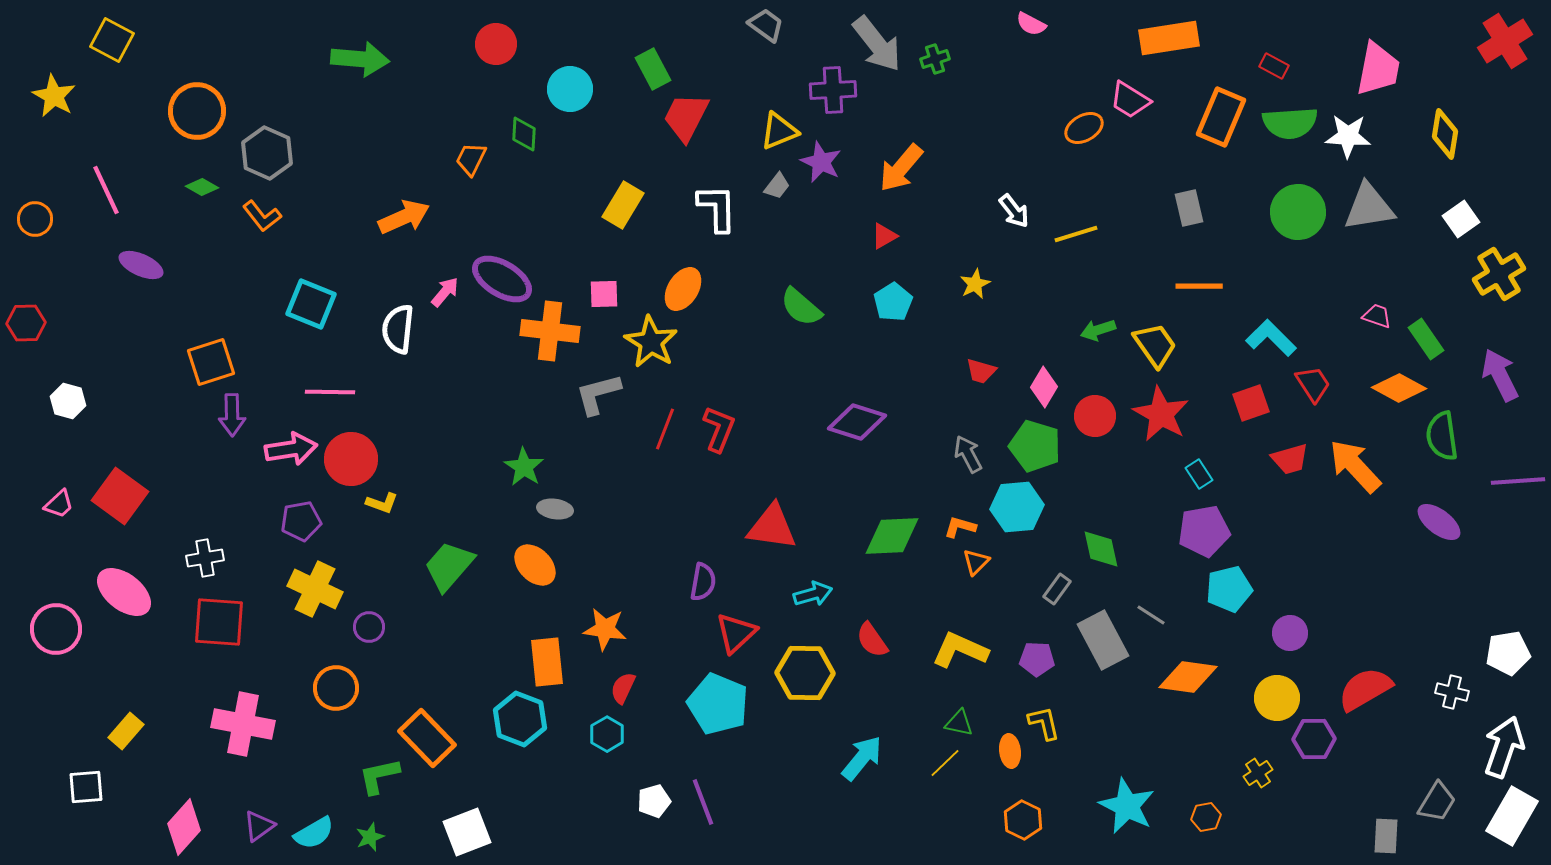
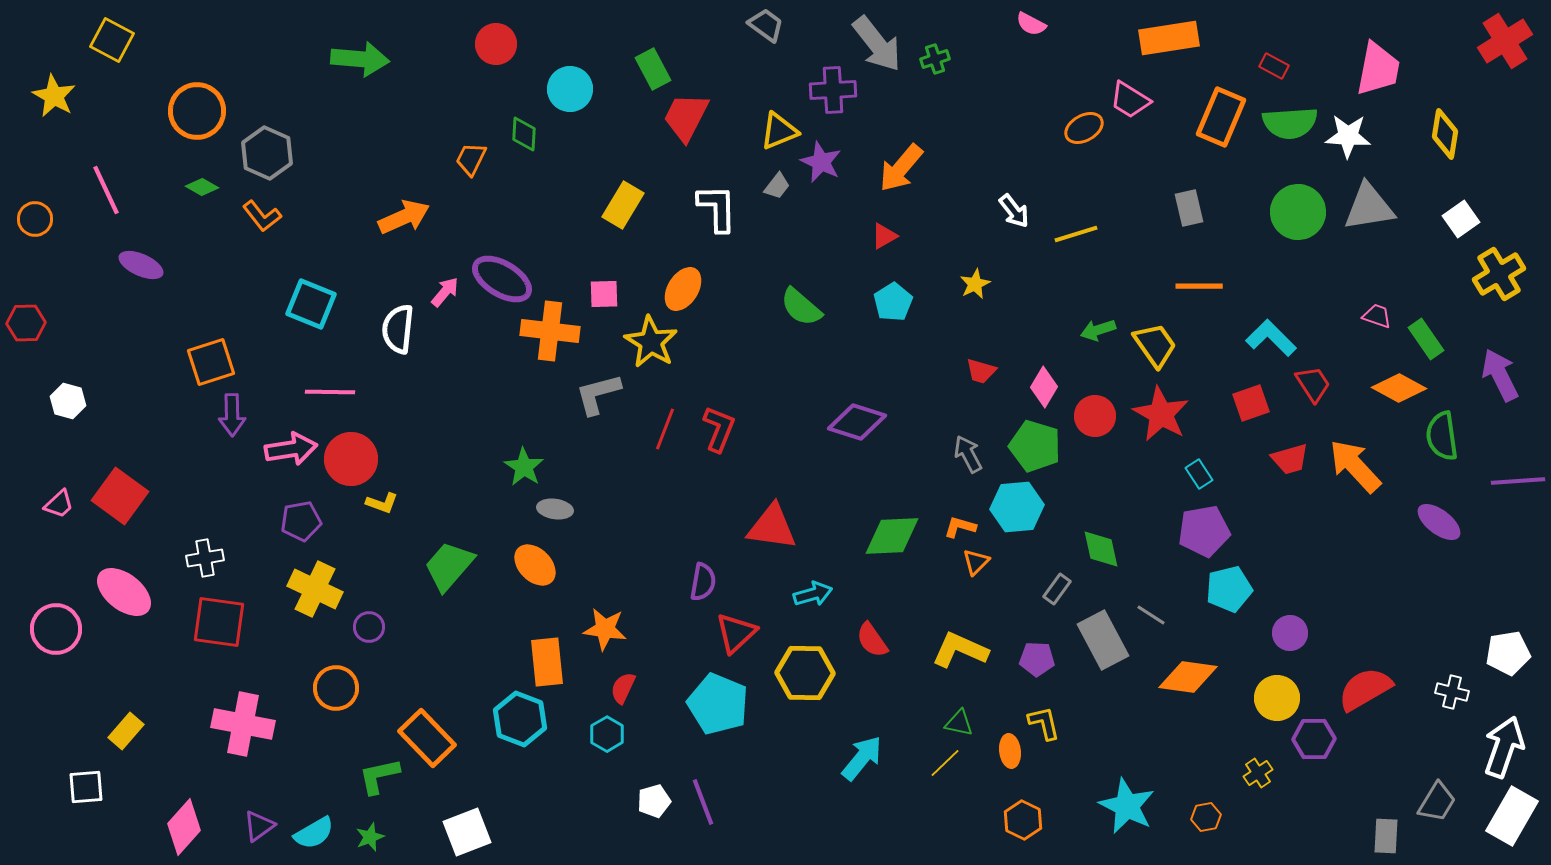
red square at (219, 622): rotated 4 degrees clockwise
